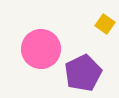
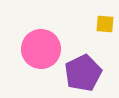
yellow square: rotated 30 degrees counterclockwise
